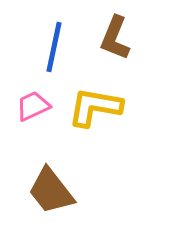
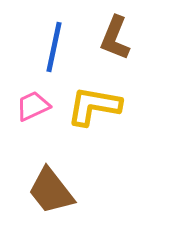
yellow L-shape: moved 1 px left, 1 px up
